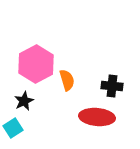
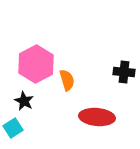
black cross: moved 12 px right, 14 px up
black star: rotated 18 degrees counterclockwise
